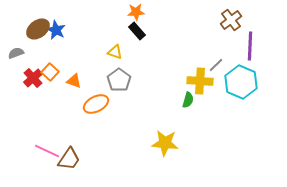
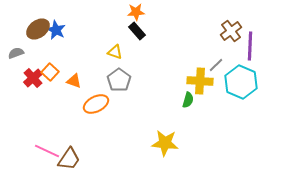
brown cross: moved 11 px down
